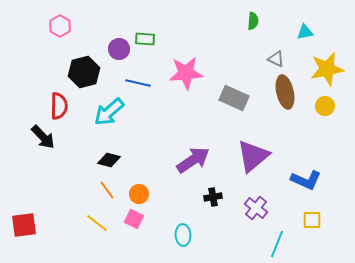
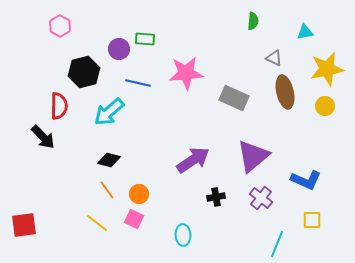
gray triangle: moved 2 px left, 1 px up
black cross: moved 3 px right
purple cross: moved 5 px right, 10 px up
